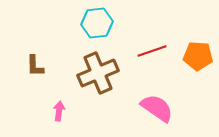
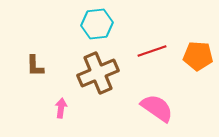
cyan hexagon: moved 1 px down
pink arrow: moved 2 px right, 3 px up
